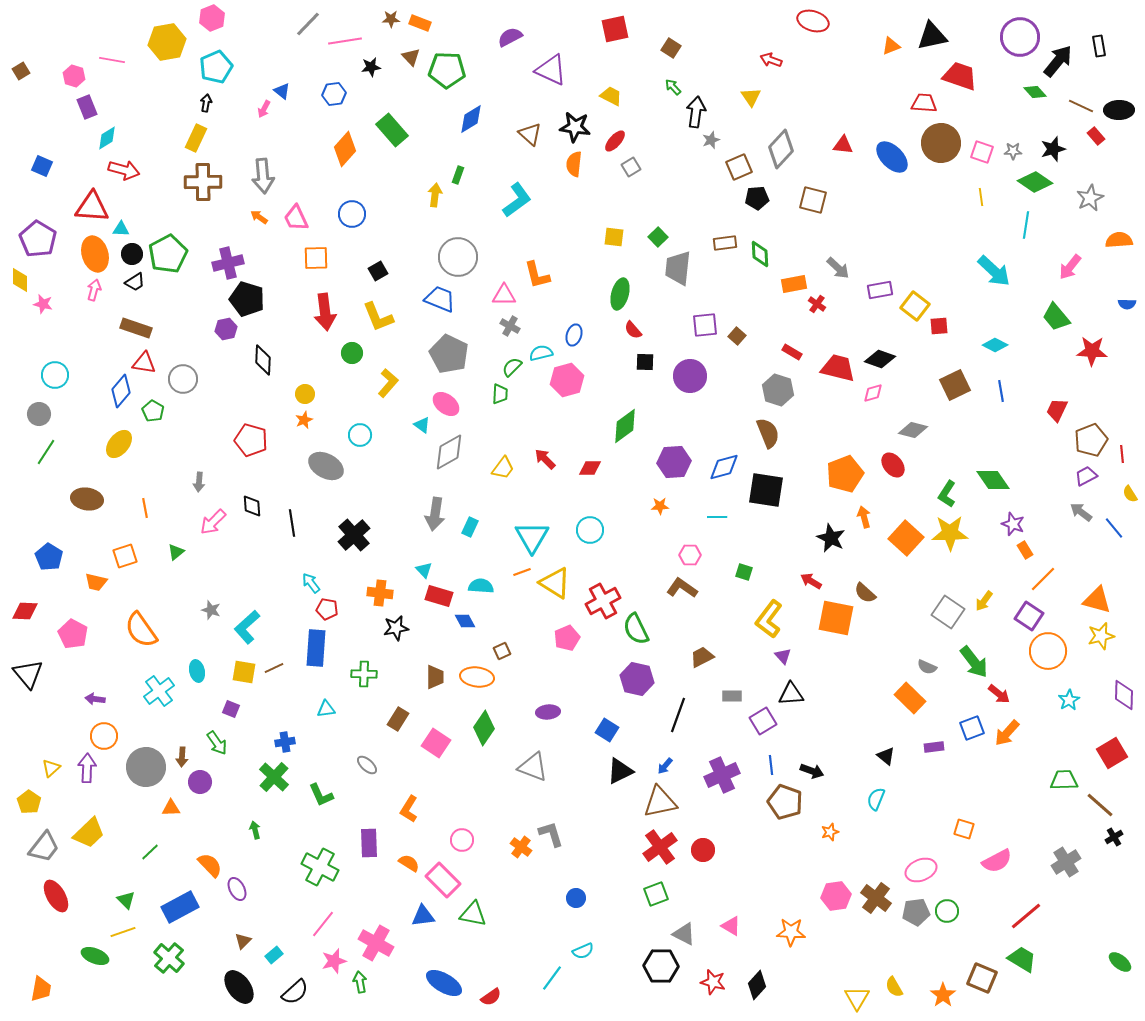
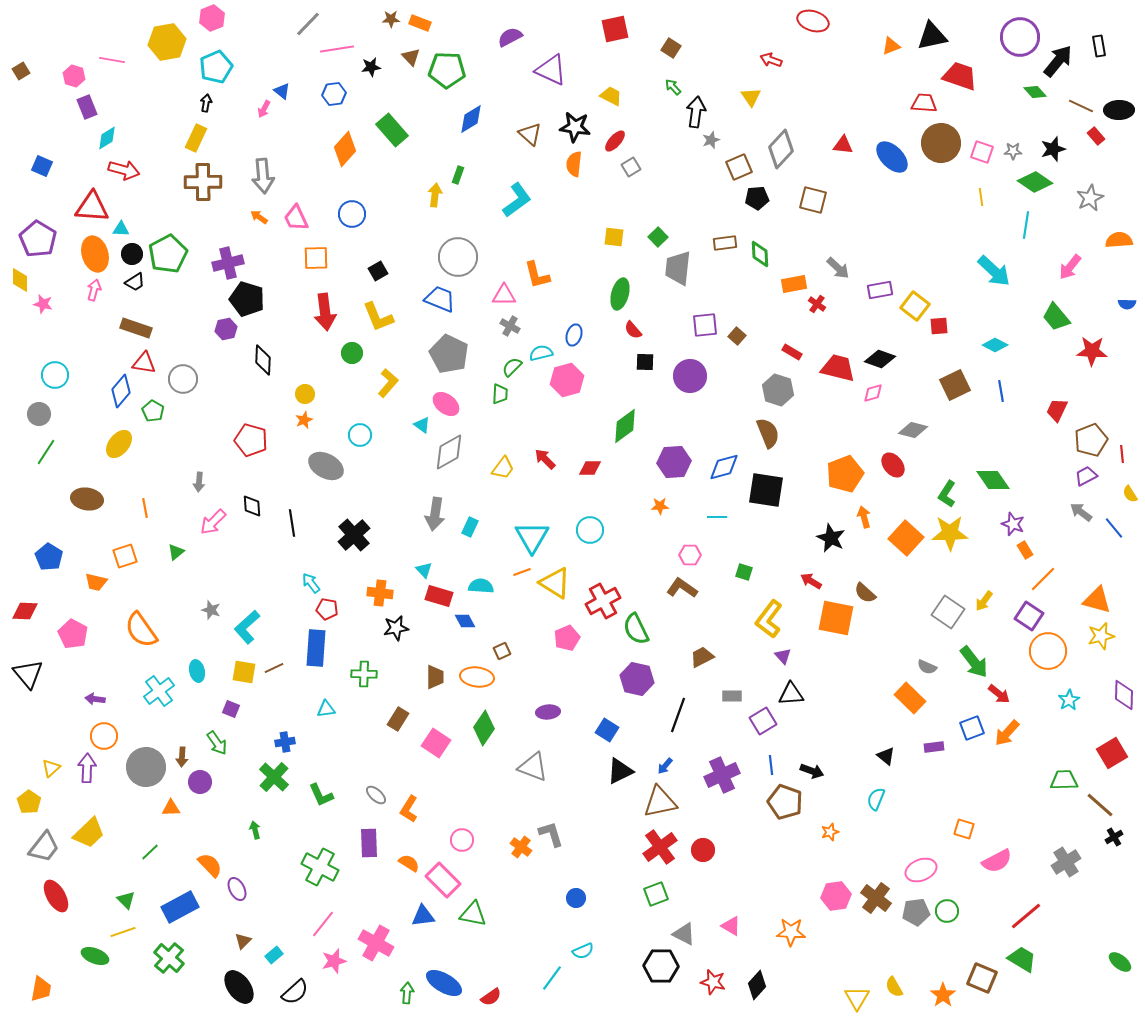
pink line at (345, 41): moved 8 px left, 8 px down
gray ellipse at (367, 765): moved 9 px right, 30 px down
green arrow at (360, 982): moved 47 px right, 11 px down; rotated 15 degrees clockwise
